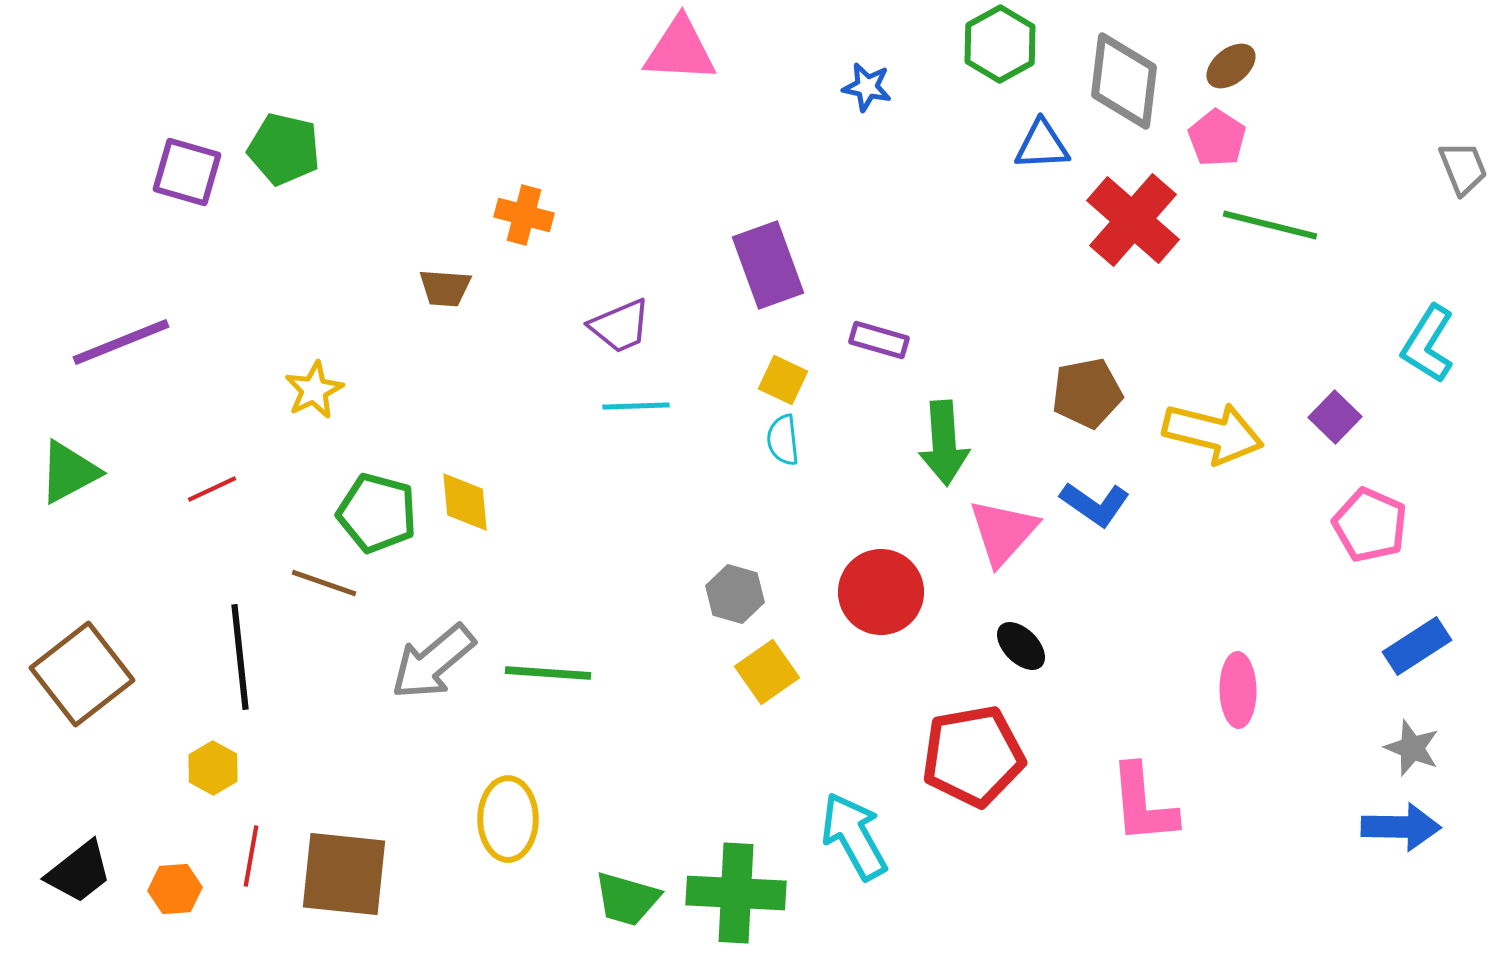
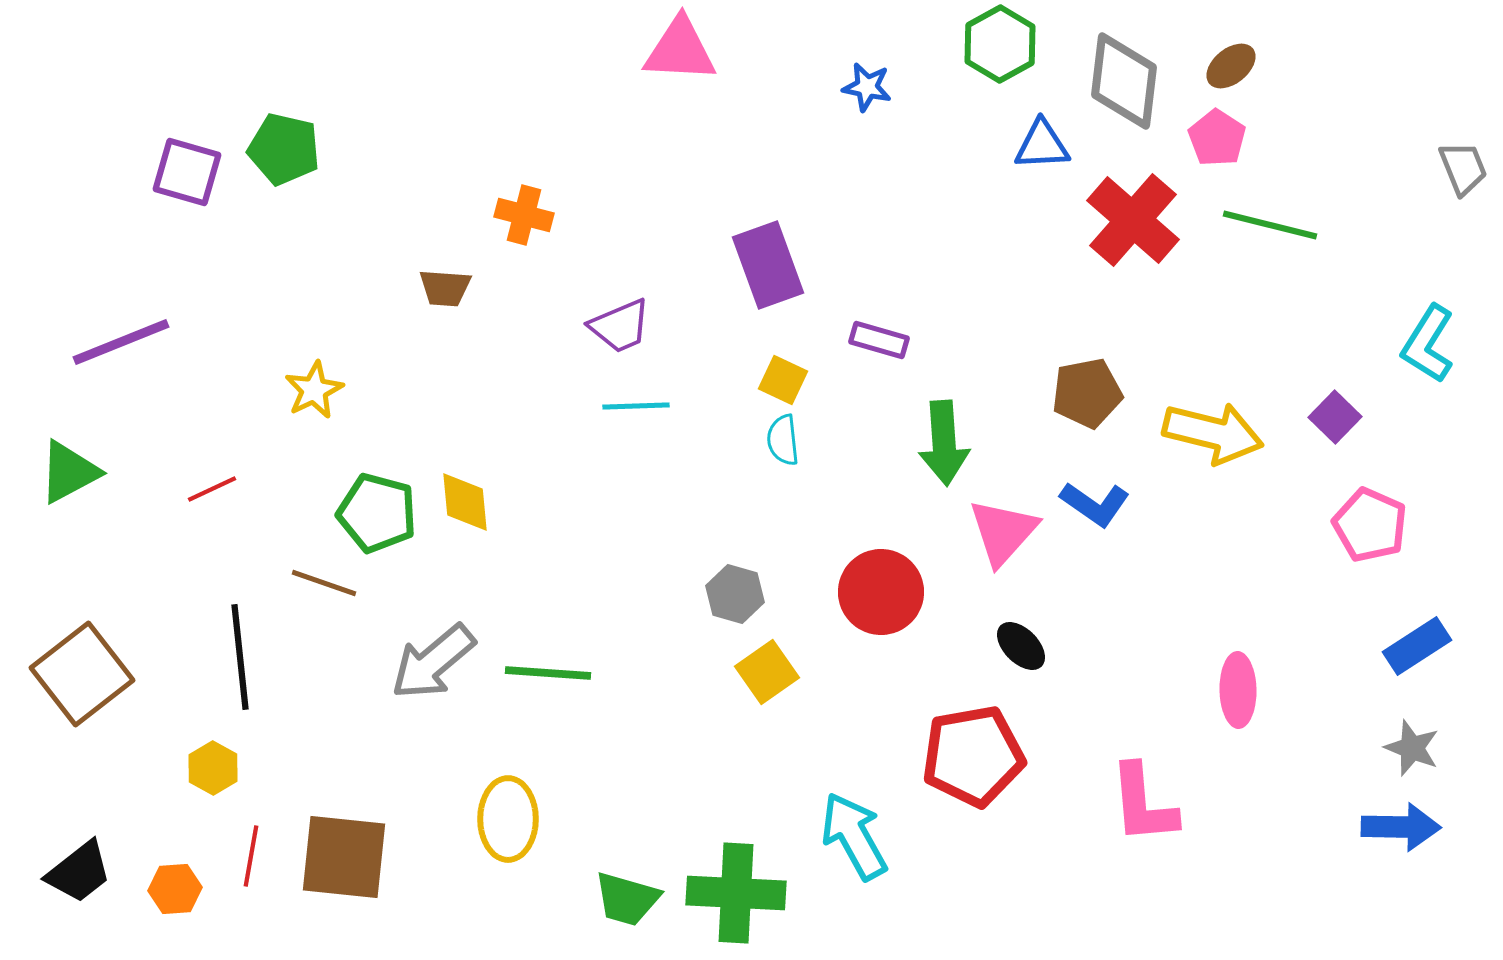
brown square at (344, 874): moved 17 px up
